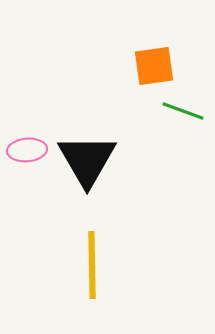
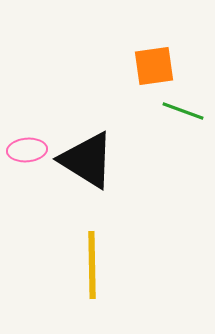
black triangle: rotated 28 degrees counterclockwise
